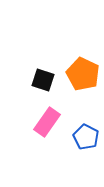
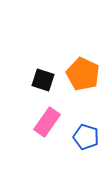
blue pentagon: rotated 10 degrees counterclockwise
